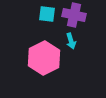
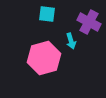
purple cross: moved 15 px right, 7 px down; rotated 15 degrees clockwise
pink hexagon: rotated 12 degrees clockwise
